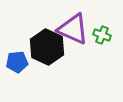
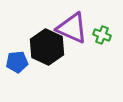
purple triangle: moved 1 px left, 1 px up
